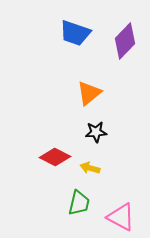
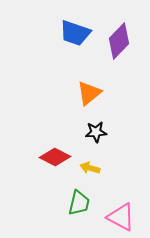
purple diamond: moved 6 px left
